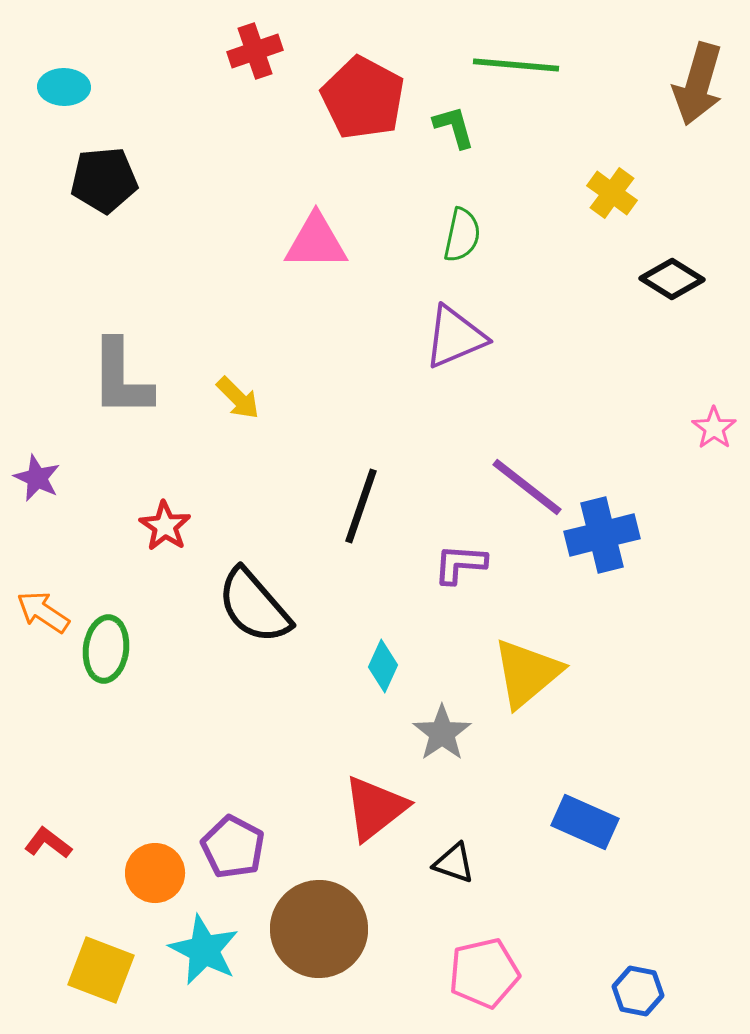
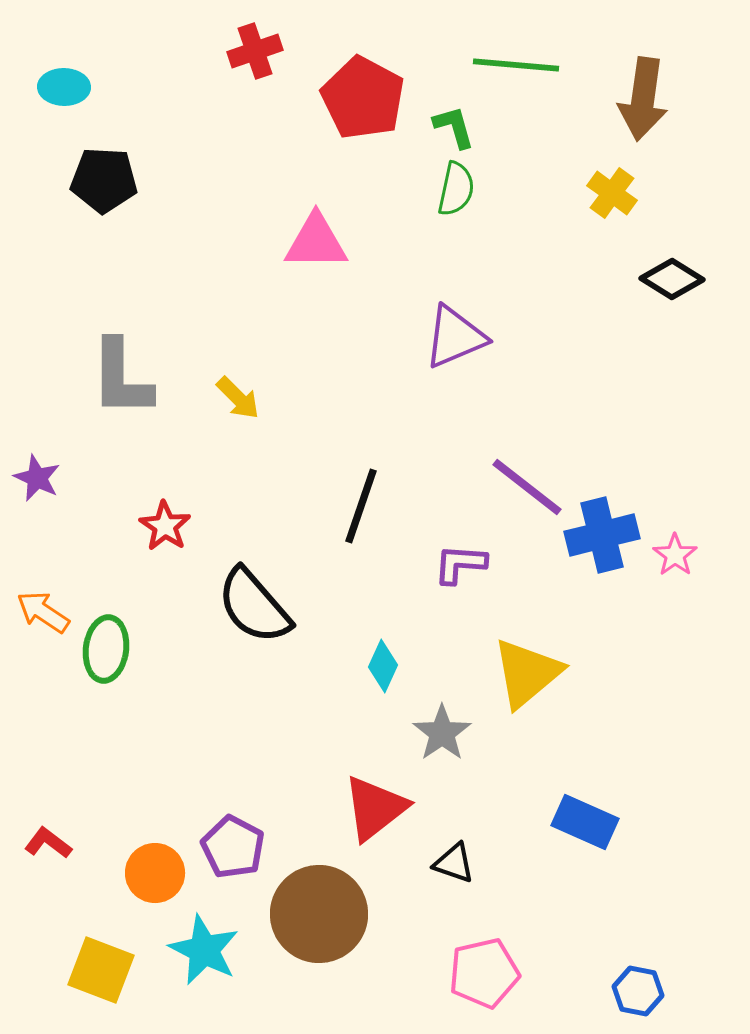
brown arrow: moved 55 px left, 15 px down; rotated 8 degrees counterclockwise
black pentagon: rotated 8 degrees clockwise
green semicircle: moved 6 px left, 46 px up
pink star: moved 39 px left, 127 px down
brown circle: moved 15 px up
